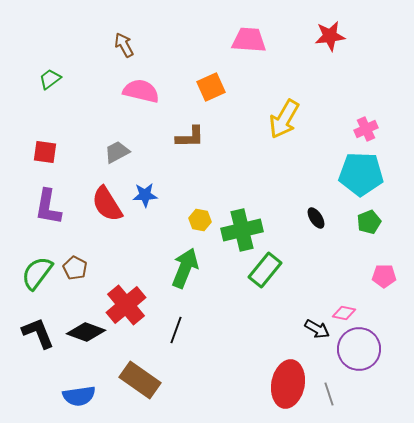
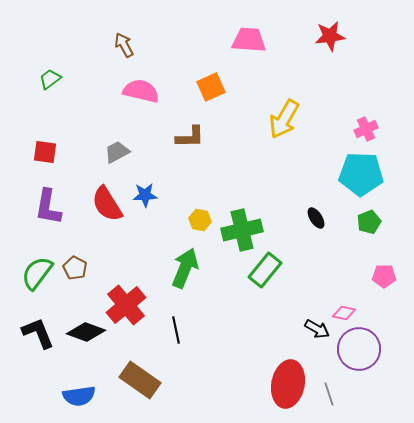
black line: rotated 32 degrees counterclockwise
